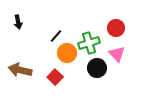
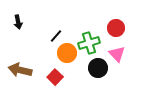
black circle: moved 1 px right
